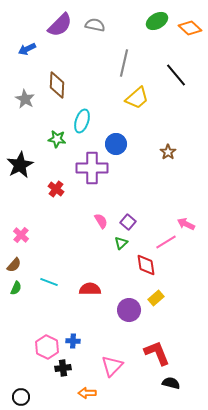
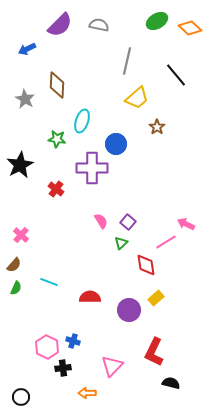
gray semicircle: moved 4 px right
gray line: moved 3 px right, 2 px up
brown star: moved 11 px left, 25 px up
red semicircle: moved 8 px down
blue cross: rotated 16 degrees clockwise
red L-shape: moved 3 px left, 1 px up; rotated 132 degrees counterclockwise
